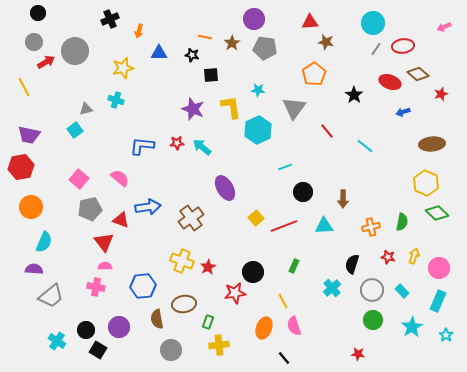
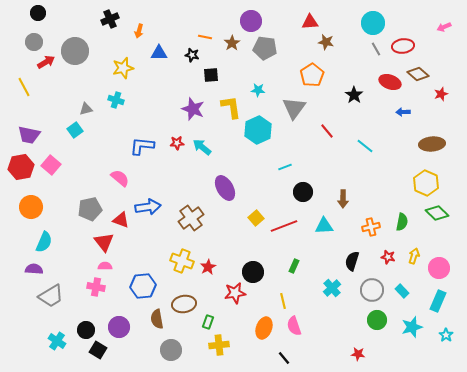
purple circle at (254, 19): moved 3 px left, 2 px down
gray line at (376, 49): rotated 64 degrees counterclockwise
orange pentagon at (314, 74): moved 2 px left, 1 px down
blue arrow at (403, 112): rotated 16 degrees clockwise
pink square at (79, 179): moved 28 px left, 14 px up
black semicircle at (352, 264): moved 3 px up
gray trapezoid at (51, 296): rotated 8 degrees clockwise
yellow line at (283, 301): rotated 14 degrees clockwise
green circle at (373, 320): moved 4 px right
cyan star at (412, 327): rotated 15 degrees clockwise
